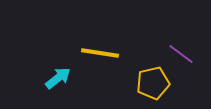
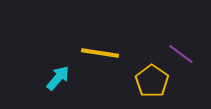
cyan arrow: rotated 12 degrees counterclockwise
yellow pentagon: moved 1 px left, 2 px up; rotated 24 degrees counterclockwise
